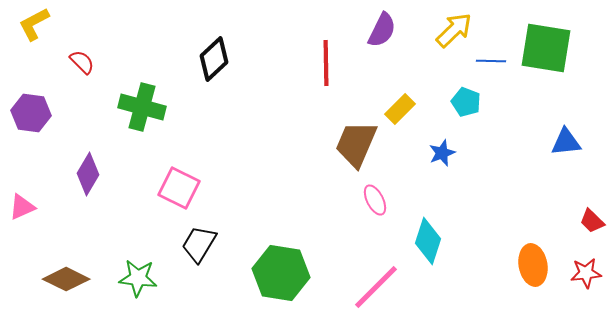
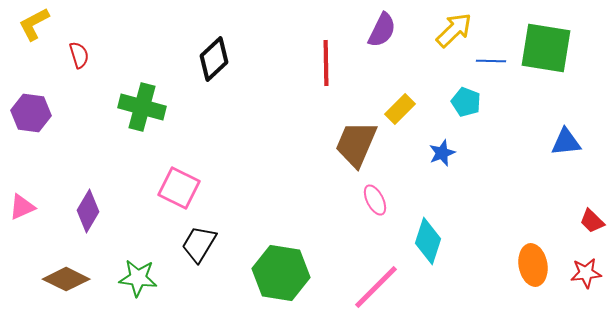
red semicircle: moved 3 px left, 7 px up; rotated 28 degrees clockwise
purple diamond: moved 37 px down
